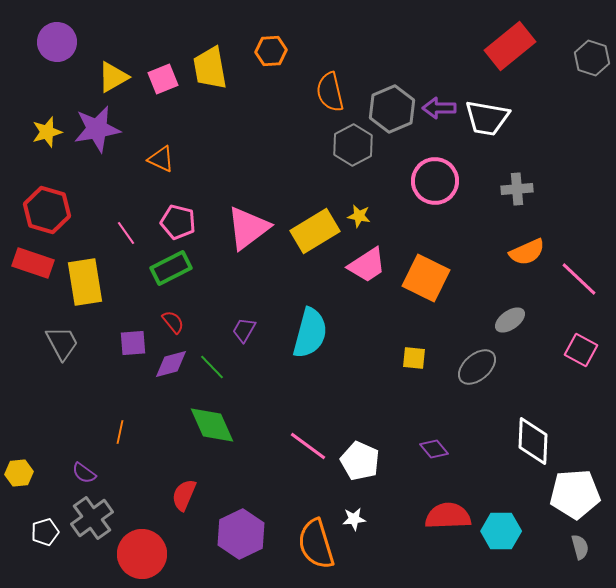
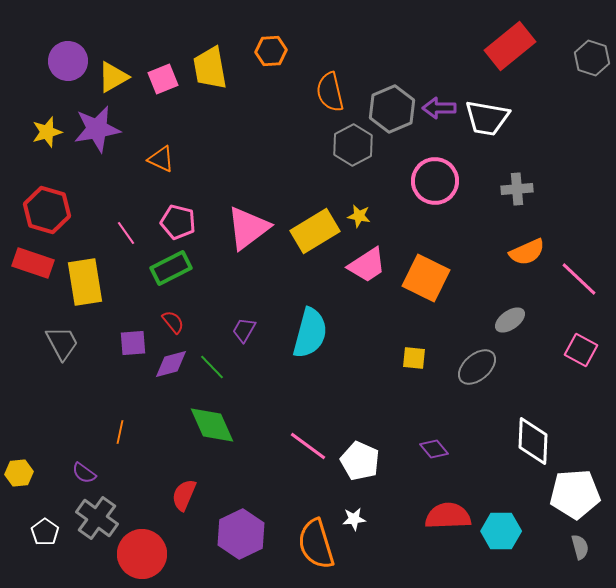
purple circle at (57, 42): moved 11 px right, 19 px down
gray cross at (92, 518): moved 5 px right; rotated 18 degrees counterclockwise
white pentagon at (45, 532): rotated 20 degrees counterclockwise
